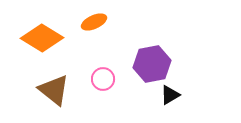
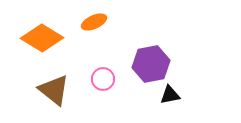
purple hexagon: moved 1 px left
black triangle: rotated 20 degrees clockwise
